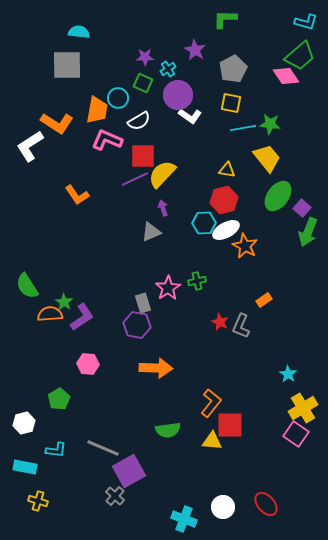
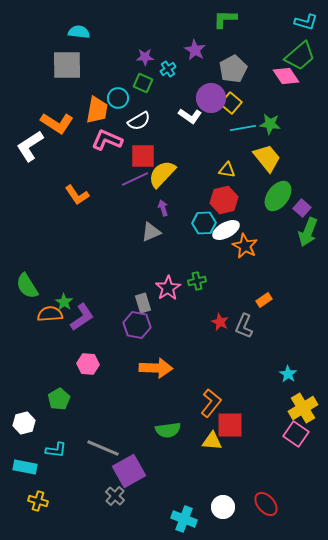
purple circle at (178, 95): moved 33 px right, 3 px down
yellow square at (231, 103): rotated 30 degrees clockwise
gray L-shape at (241, 326): moved 3 px right
